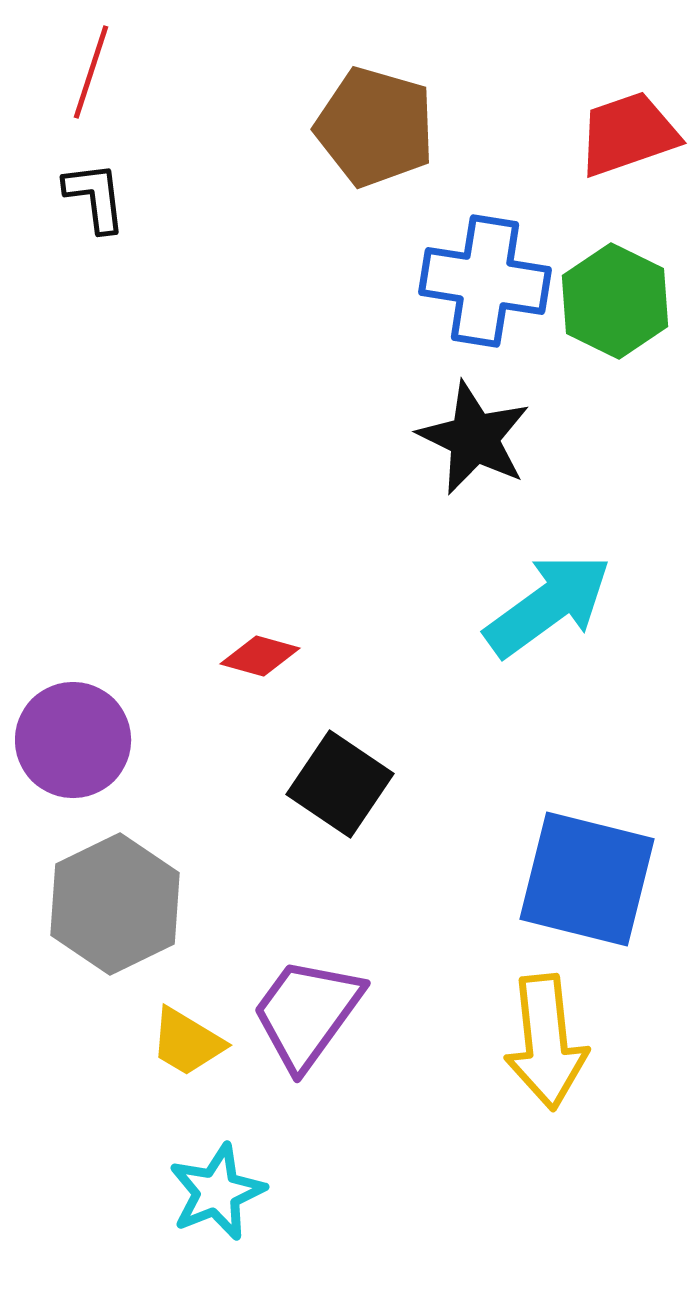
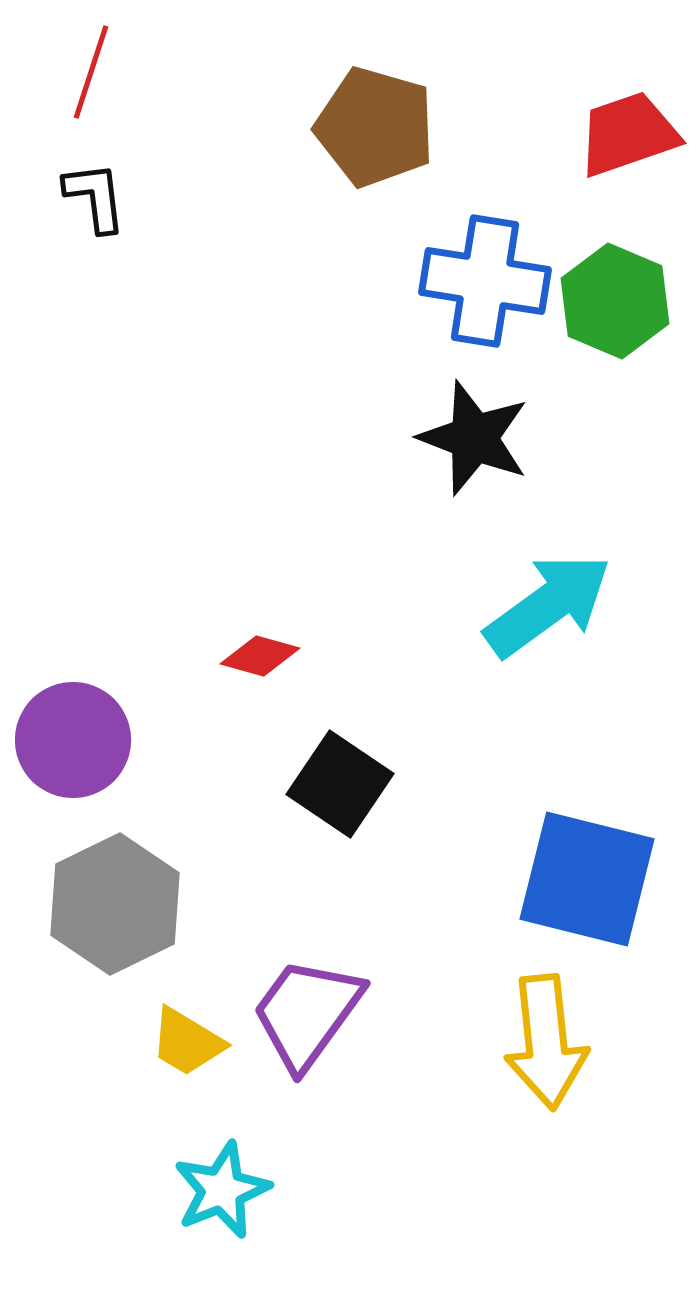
green hexagon: rotated 3 degrees counterclockwise
black star: rotated 5 degrees counterclockwise
cyan star: moved 5 px right, 2 px up
